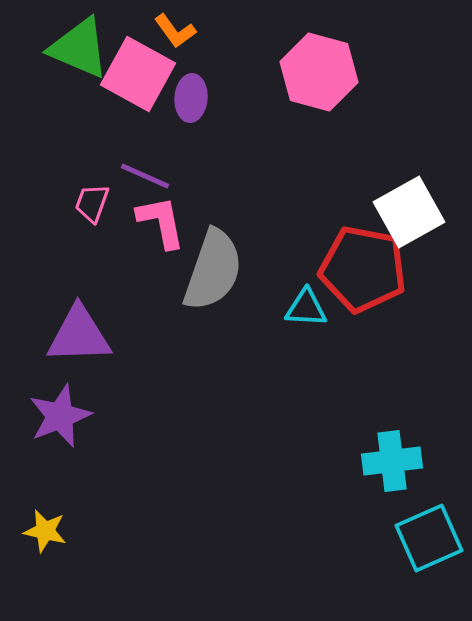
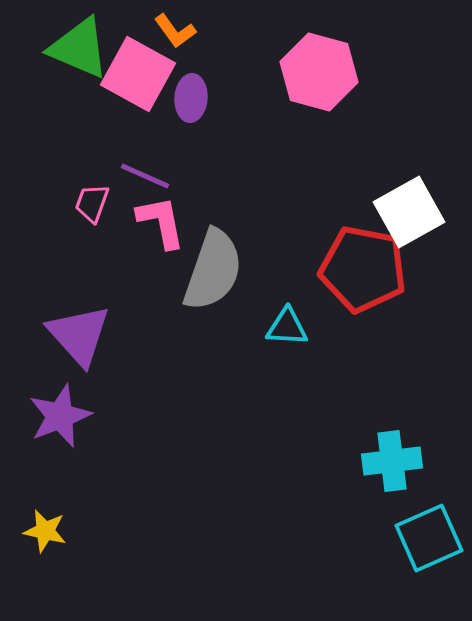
cyan triangle: moved 19 px left, 19 px down
purple triangle: rotated 50 degrees clockwise
